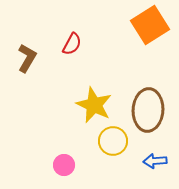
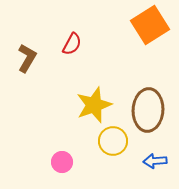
yellow star: rotated 27 degrees clockwise
pink circle: moved 2 px left, 3 px up
